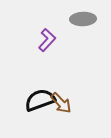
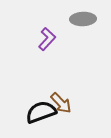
purple L-shape: moved 1 px up
black semicircle: moved 1 px right, 12 px down
